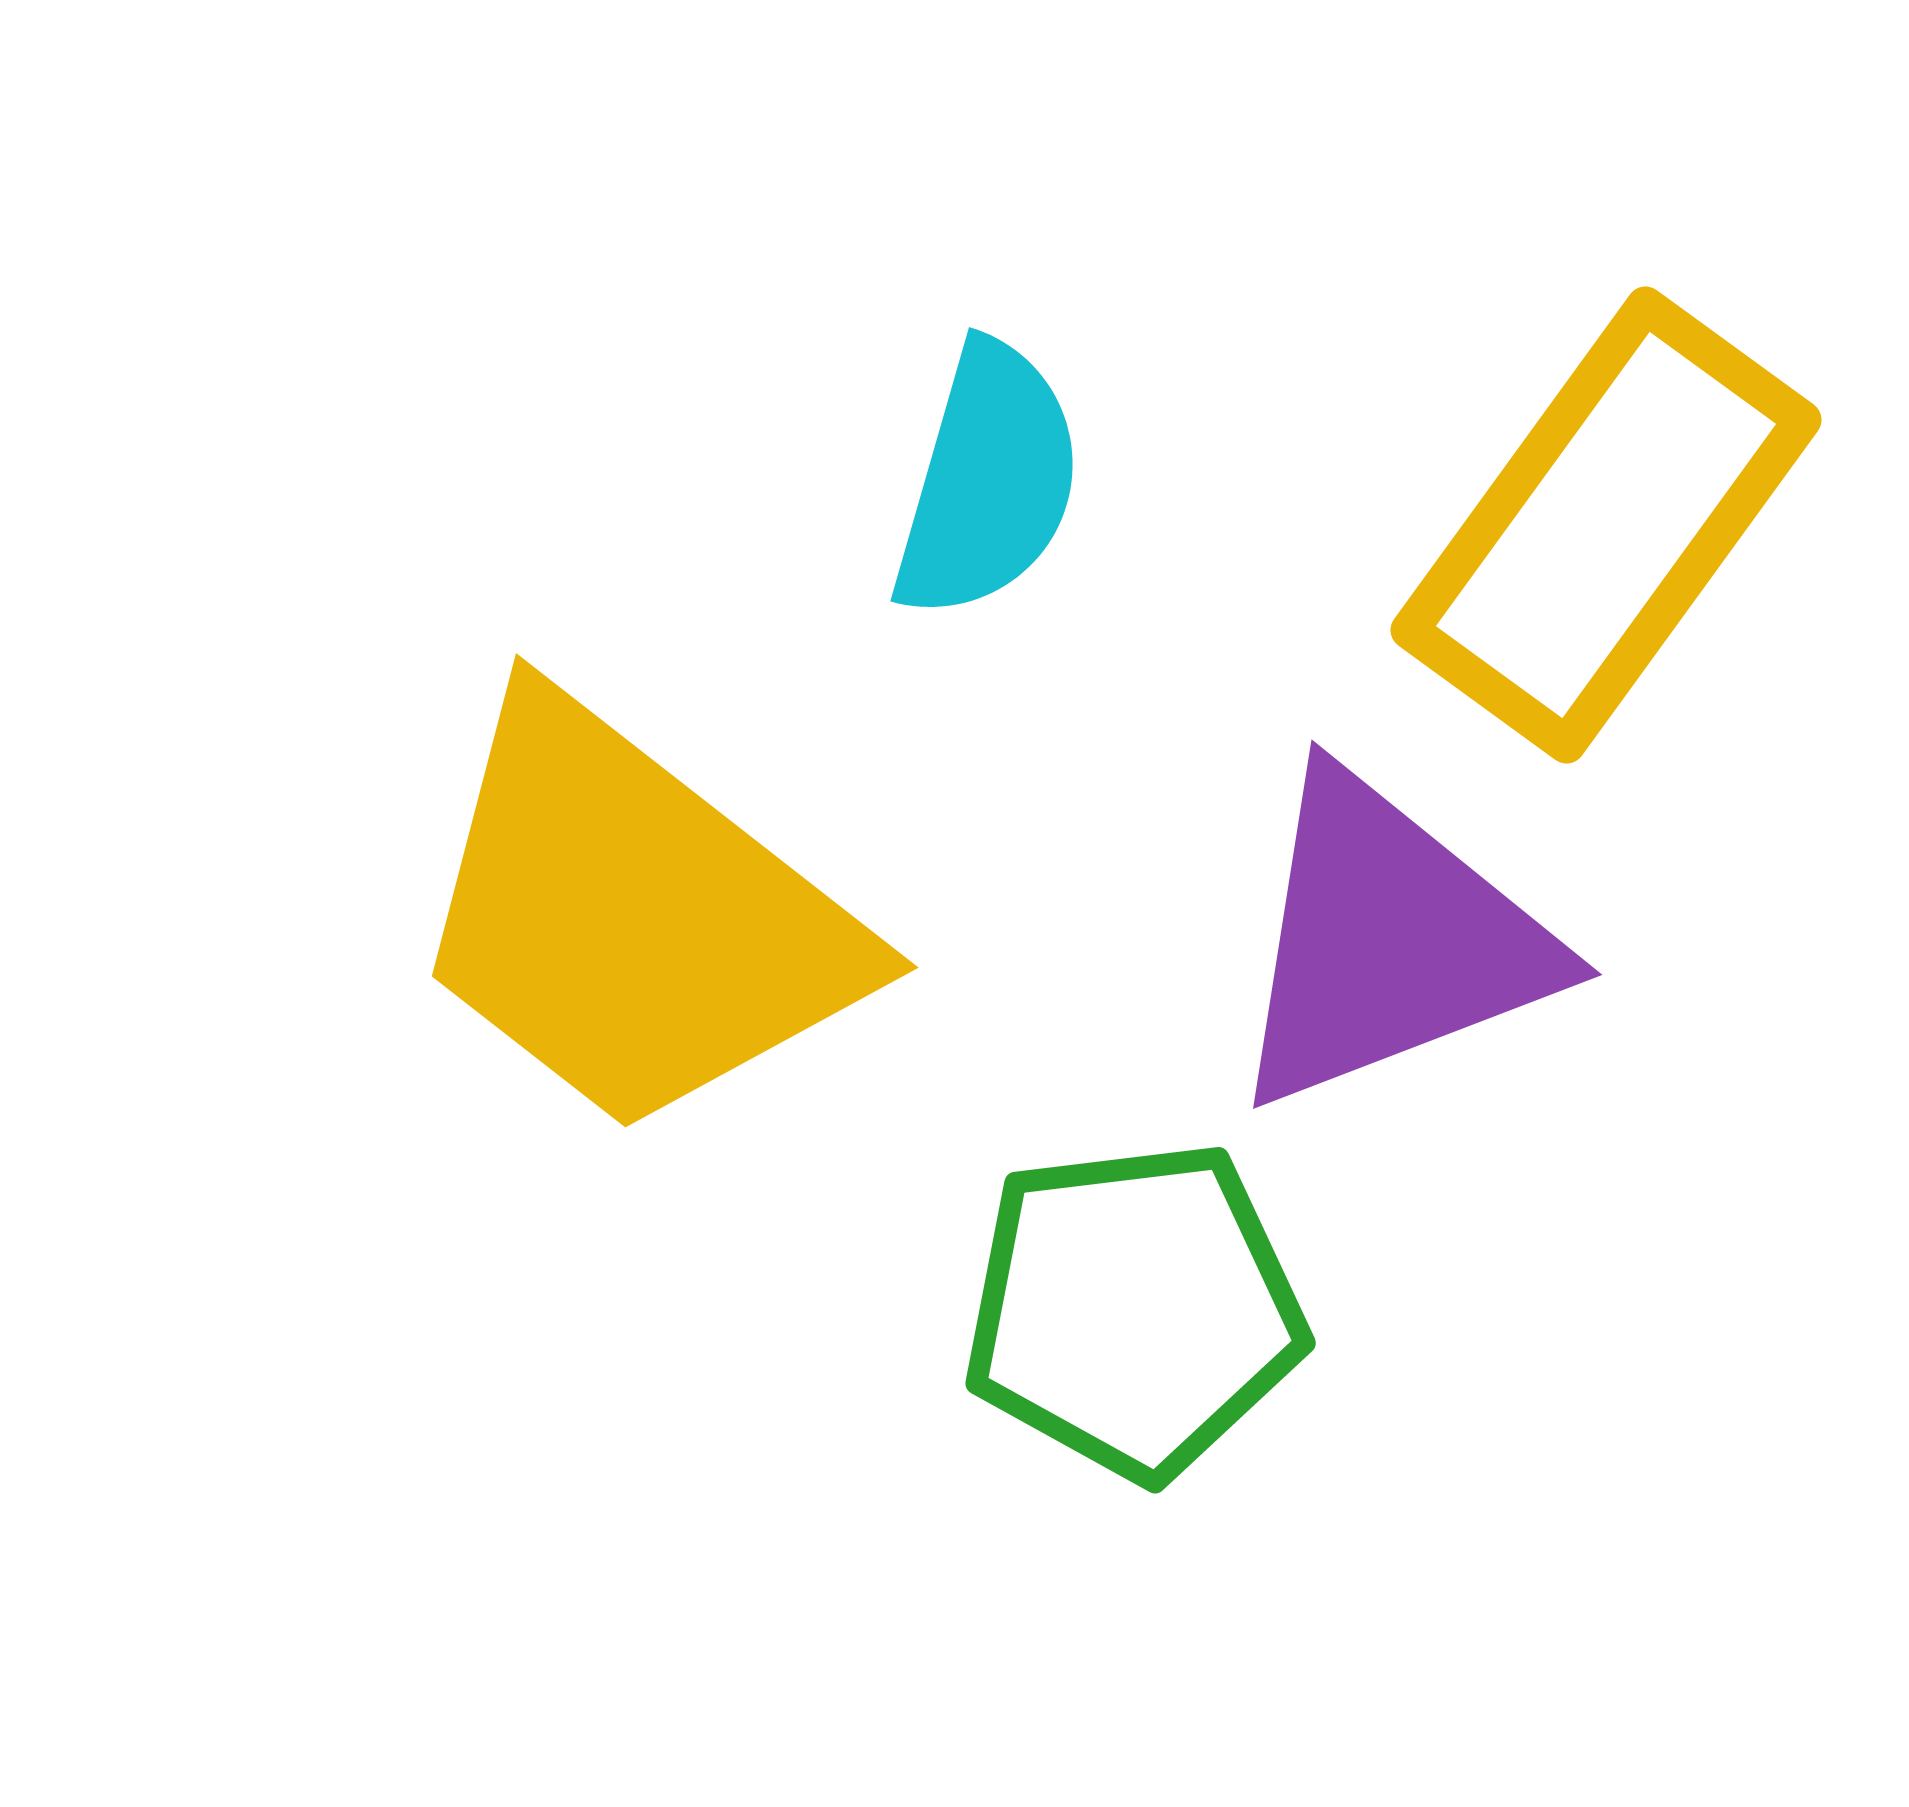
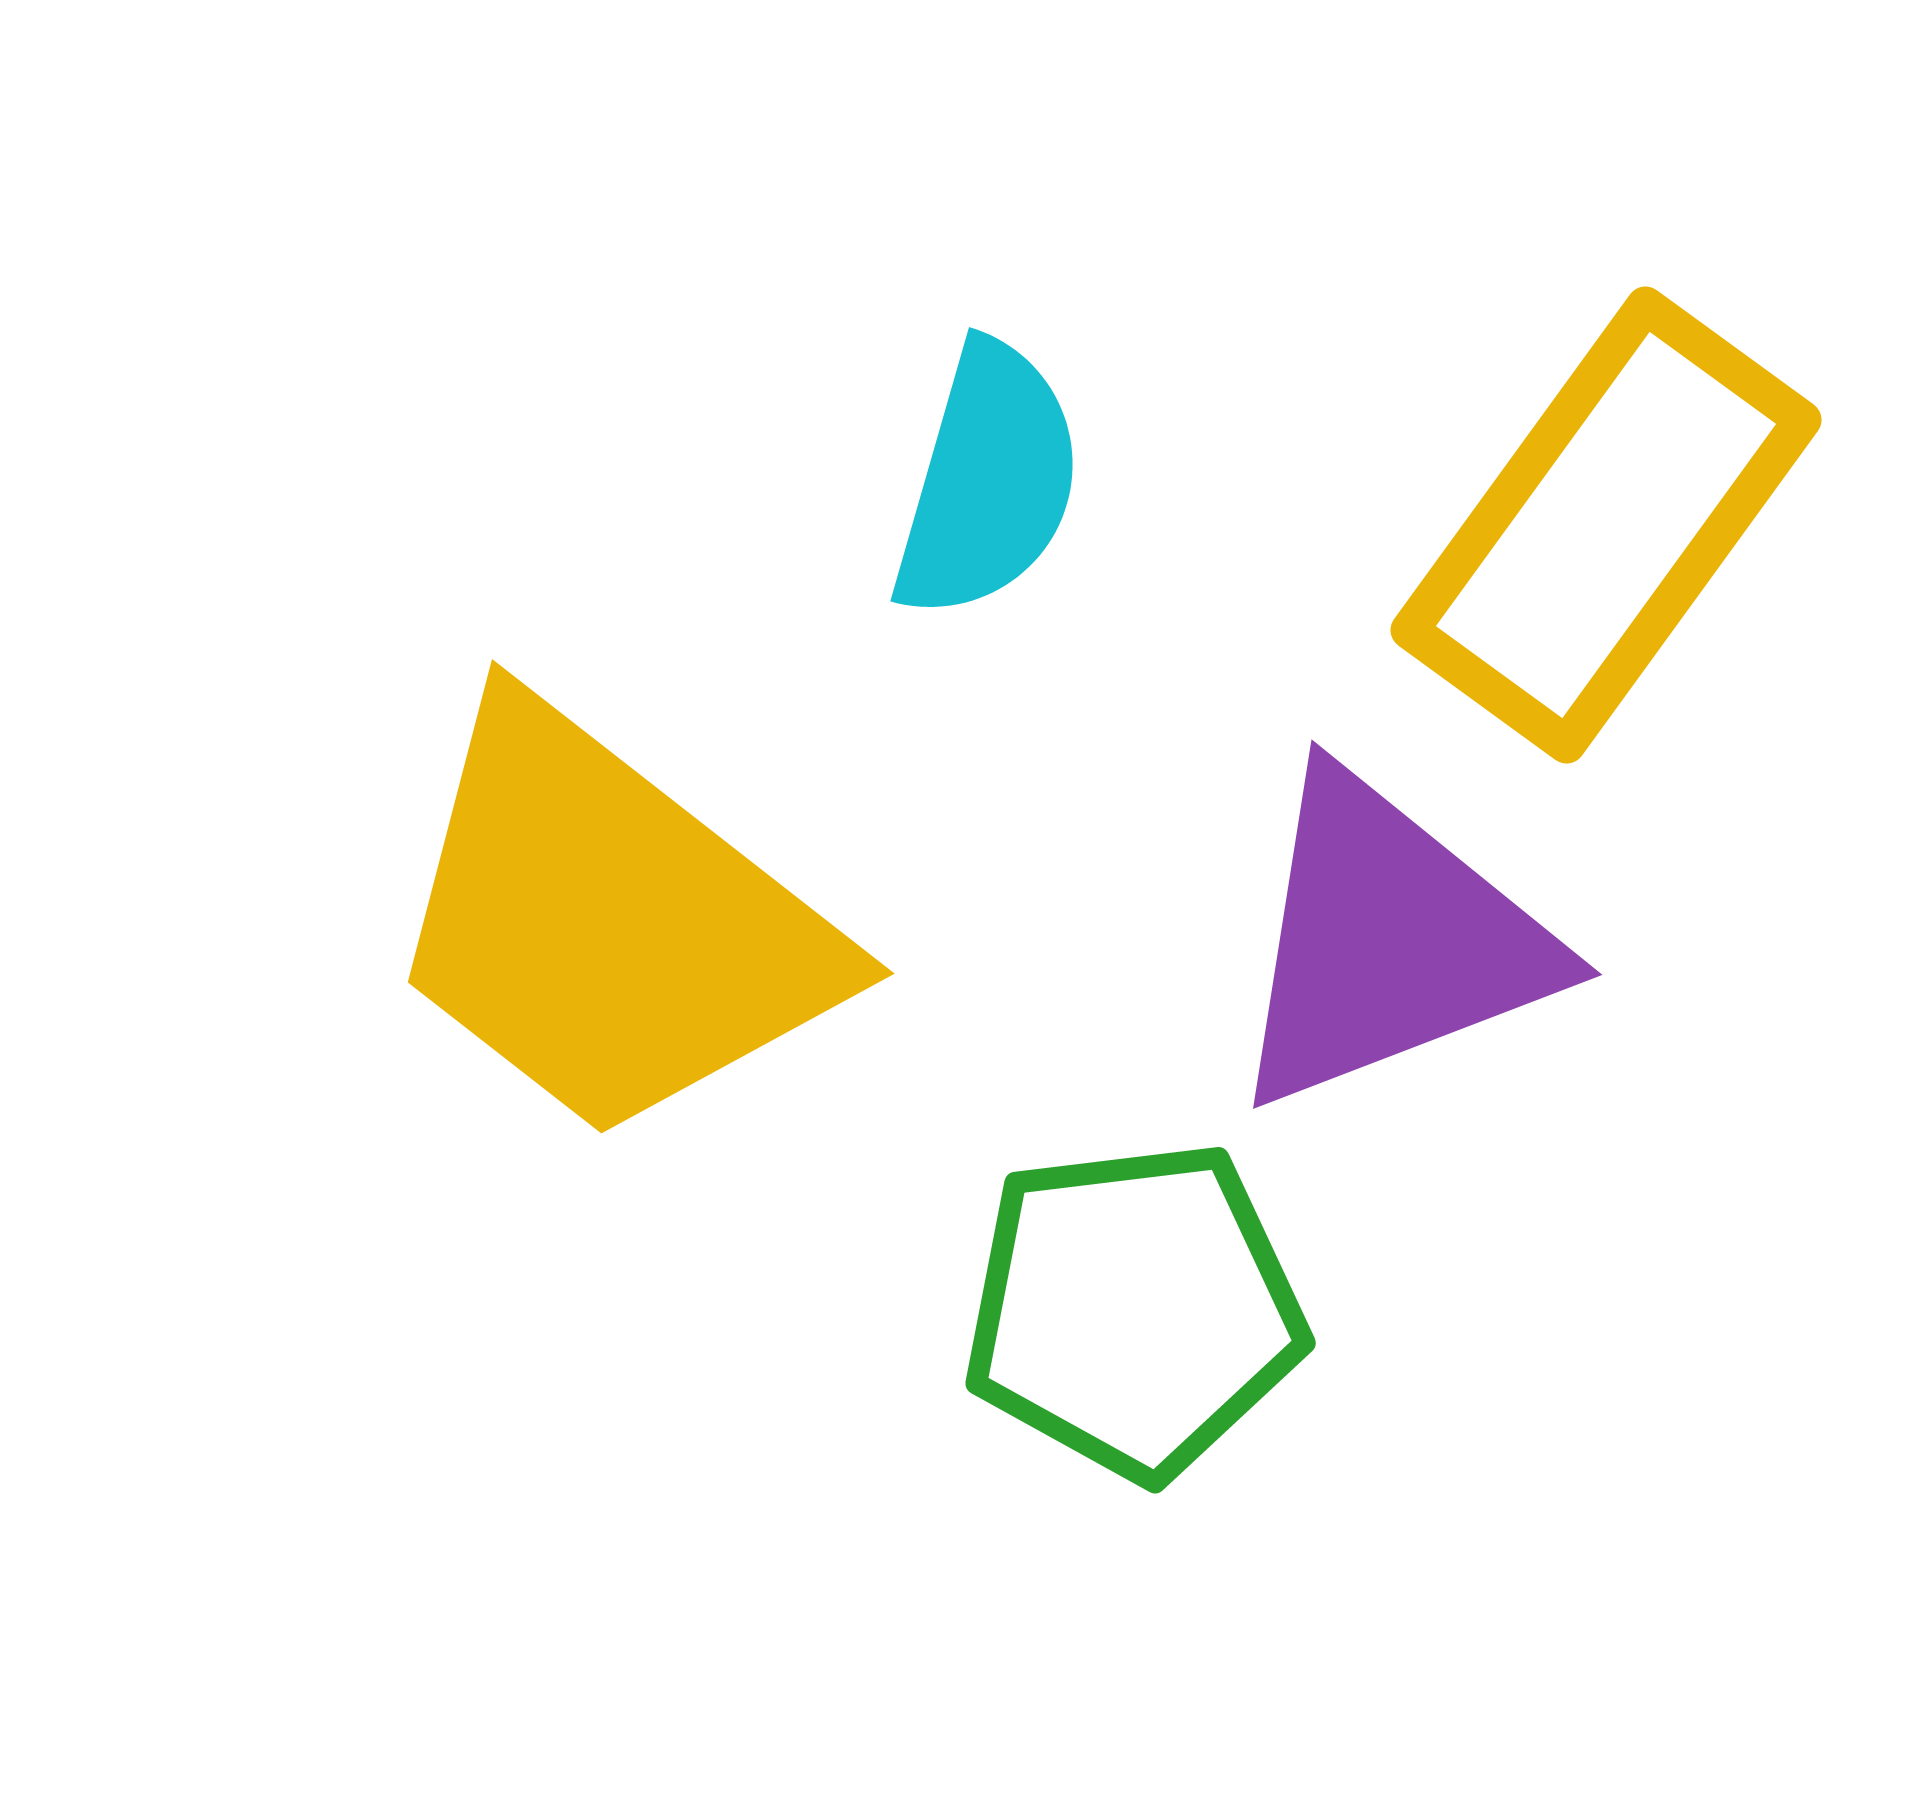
yellow trapezoid: moved 24 px left, 6 px down
